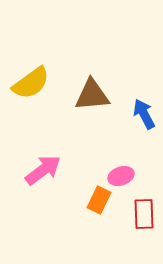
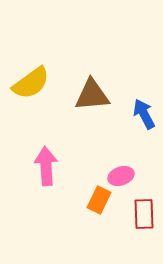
pink arrow: moved 3 px right, 4 px up; rotated 57 degrees counterclockwise
